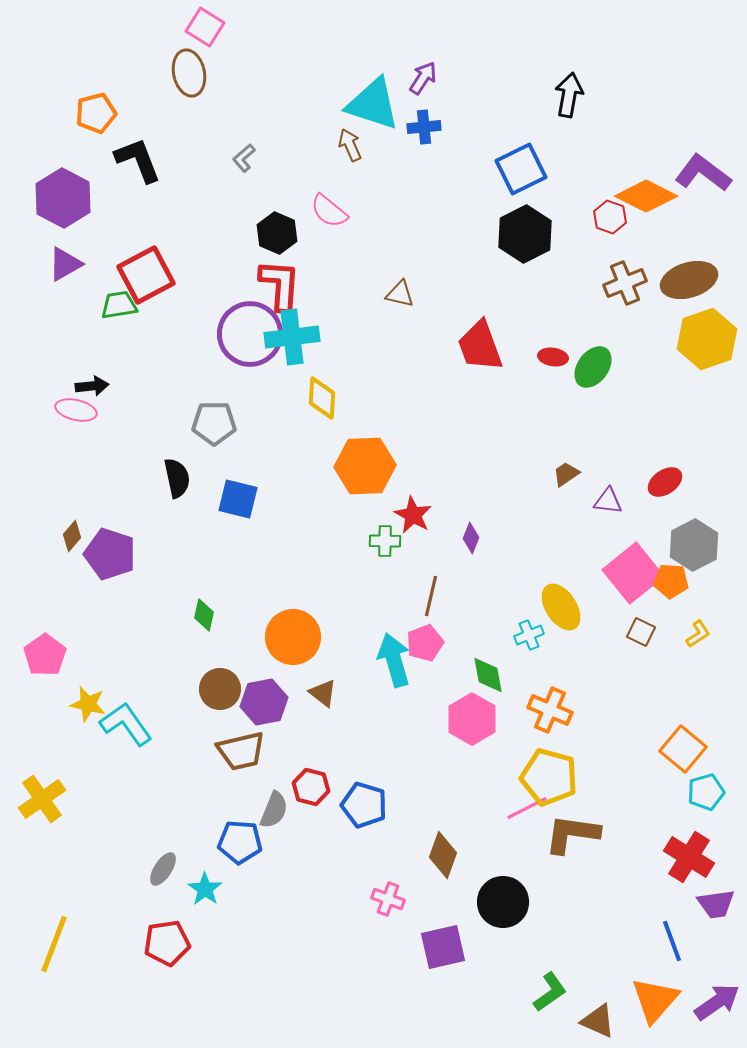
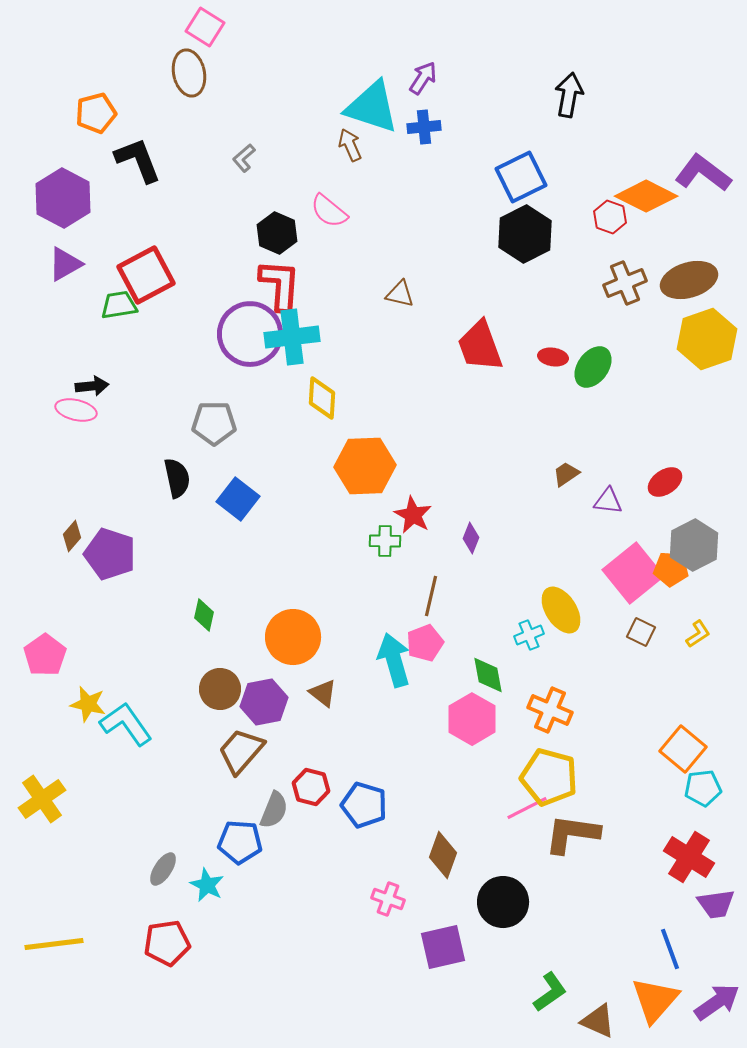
cyan triangle at (373, 104): moved 1 px left, 3 px down
blue square at (521, 169): moved 8 px down
blue square at (238, 499): rotated 24 degrees clockwise
orange pentagon at (671, 581): moved 12 px up
yellow ellipse at (561, 607): moved 3 px down
brown trapezoid at (241, 751): rotated 144 degrees clockwise
cyan pentagon at (706, 792): moved 3 px left, 4 px up; rotated 9 degrees clockwise
cyan star at (205, 889): moved 2 px right, 4 px up; rotated 8 degrees counterclockwise
blue line at (672, 941): moved 2 px left, 8 px down
yellow line at (54, 944): rotated 62 degrees clockwise
